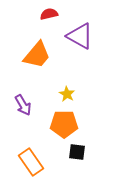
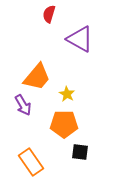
red semicircle: rotated 60 degrees counterclockwise
purple triangle: moved 3 px down
orange trapezoid: moved 22 px down
black square: moved 3 px right
